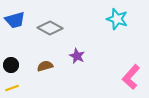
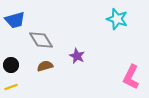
gray diamond: moved 9 px left, 12 px down; rotated 30 degrees clockwise
pink L-shape: rotated 15 degrees counterclockwise
yellow line: moved 1 px left, 1 px up
